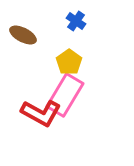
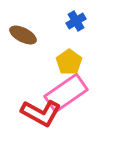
blue cross: rotated 24 degrees clockwise
pink rectangle: moved 1 px right, 2 px up; rotated 24 degrees clockwise
